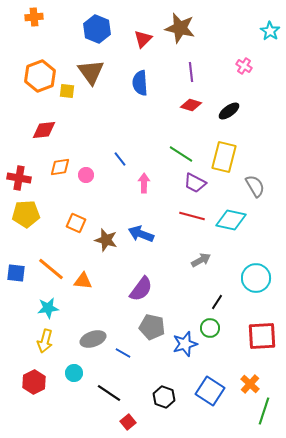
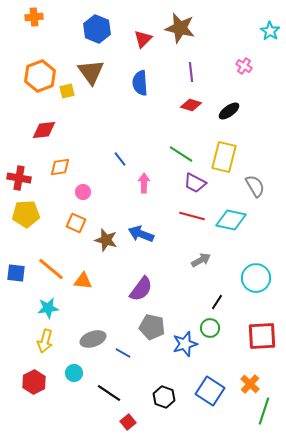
yellow square at (67, 91): rotated 21 degrees counterclockwise
pink circle at (86, 175): moved 3 px left, 17 px down
